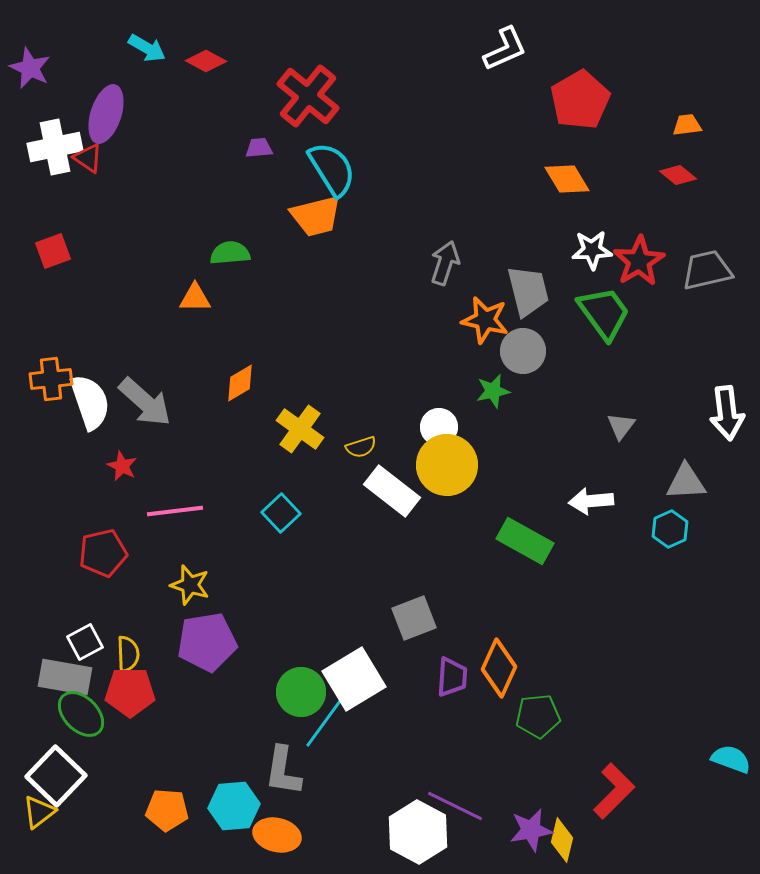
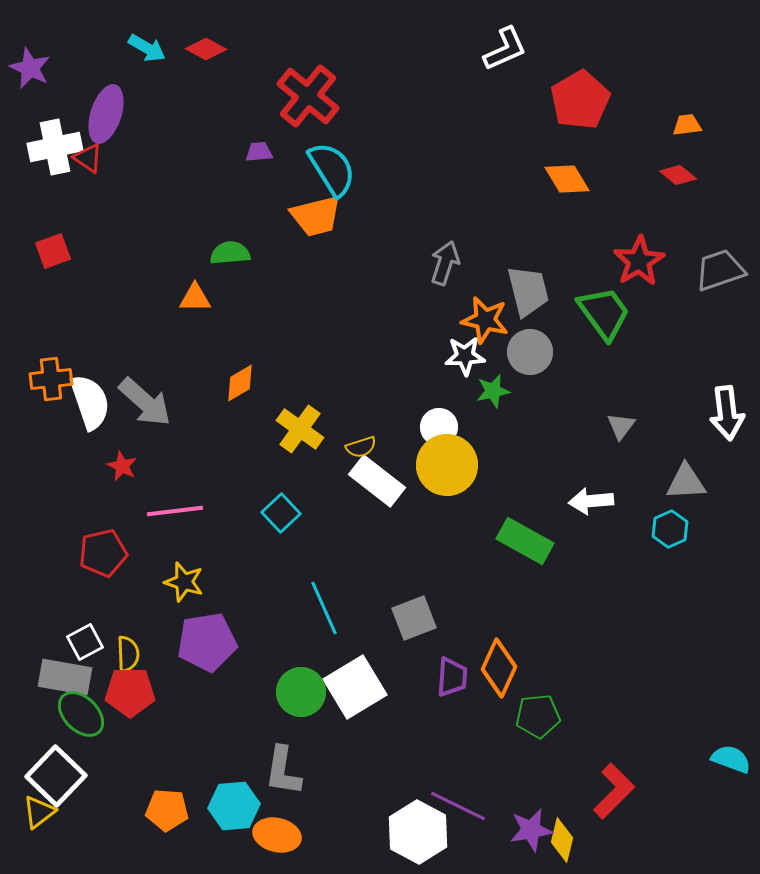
red diamond at (206, 61): moved 12 px up
purple trapezoid at (259, 148): moved 4 px down
white star at (592, 250): moved 127 px left, 106 px down
gray trapezoid at (707, 270): moved 13 px right; rotated 6 degrees counterclockwise
gray circle at (523, 351): moved 7 px right, 1 px down
white rectangle at (392, 491): moved 15 px left, 10 px up
yellow star at (190, 585): moved 6 px left, 3 px up
white square at (354, 679): moved 1 px right, 8 px down
cyan line at (324, 723): moved 115 px up; rotated 60 degrees counterclockwise
purple line at (455, 806): moved 3 px right
